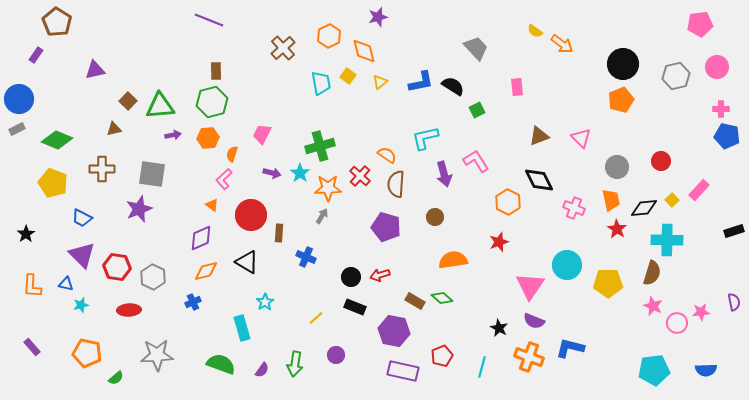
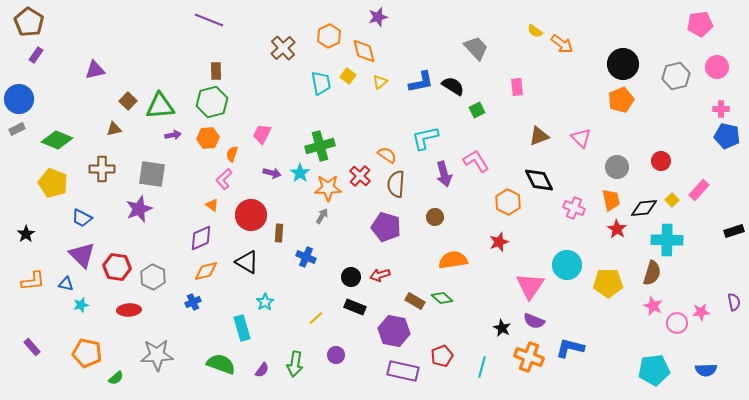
brown pentagon at (57, 22): moved 28 px left
orange L-shape at (32, 286): moved 1 px right, 5 px up; rotated 100 degrees counterclockwise
black star at (499, 328): moved 3 px right
